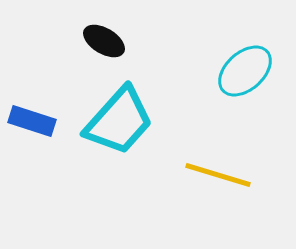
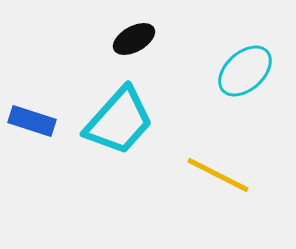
black ellipse: moved 30 px right, 2 px up; rotated 60 degrees counterclockwise
yellow line: rotated 10 degrees clockwise
